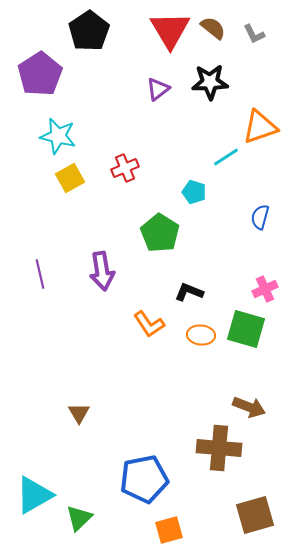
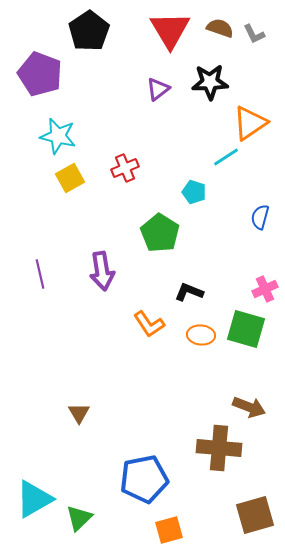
brown semicircle: moved 7 px right; rotated 20 degrees counterclockwise
purple pentagon: rotated 18 degrees counterclockwise
orange triangle: moved 10 px left, 4 px up; rotated 15 degrees counterclockwise
cyan triangle: moved 4 px down
